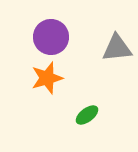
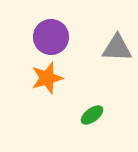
gray triangle: rotated 8 degrees clockwise
green ellipse: moved 5 px right
